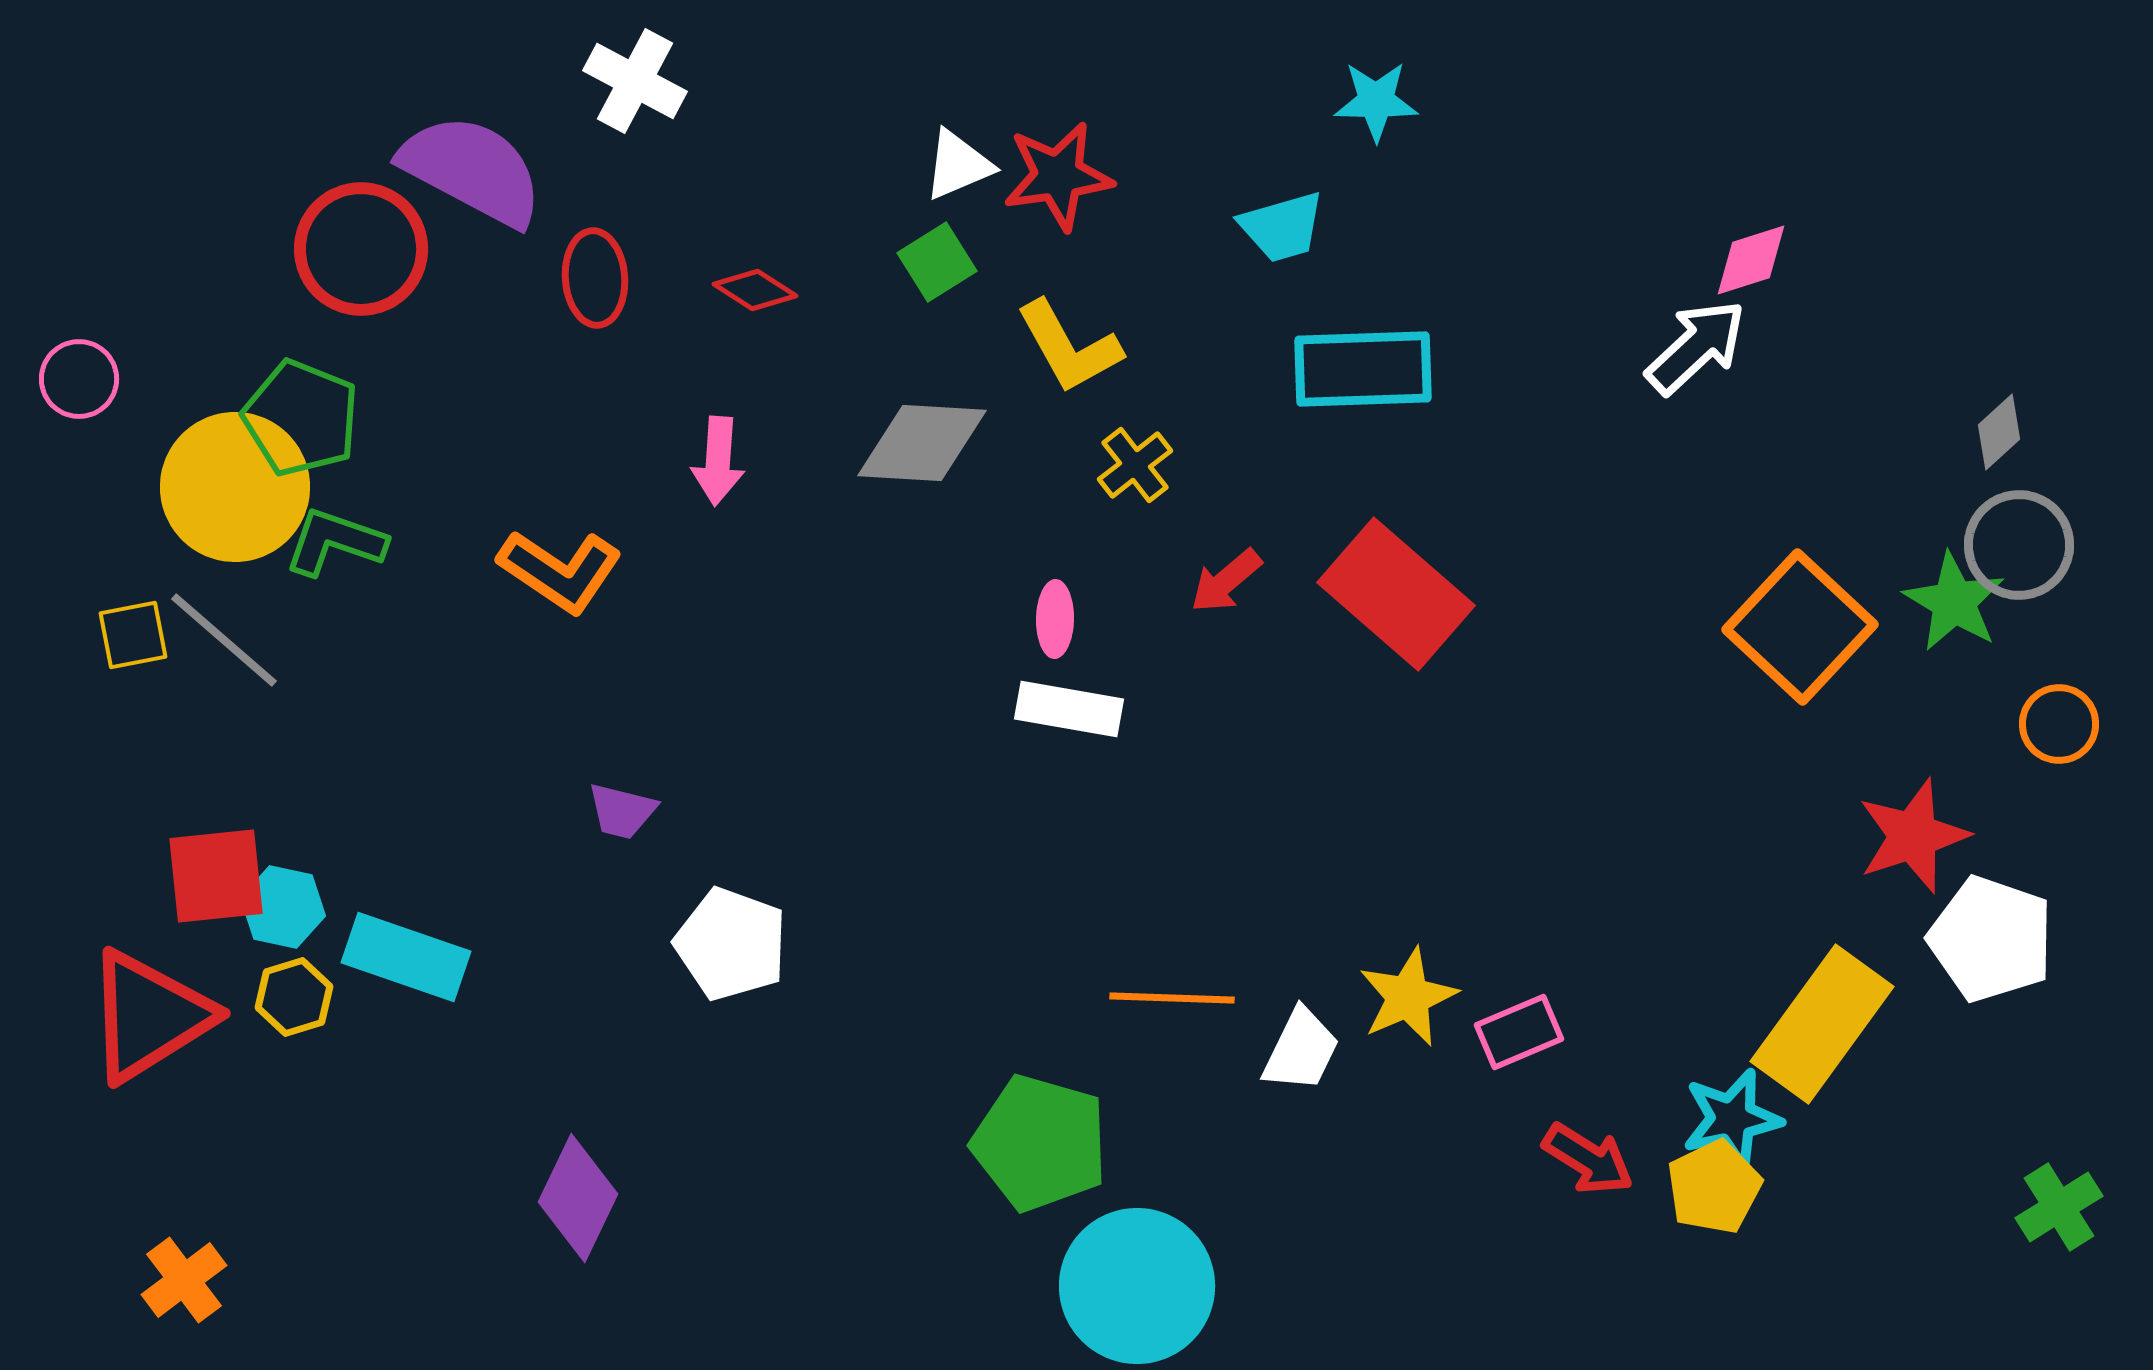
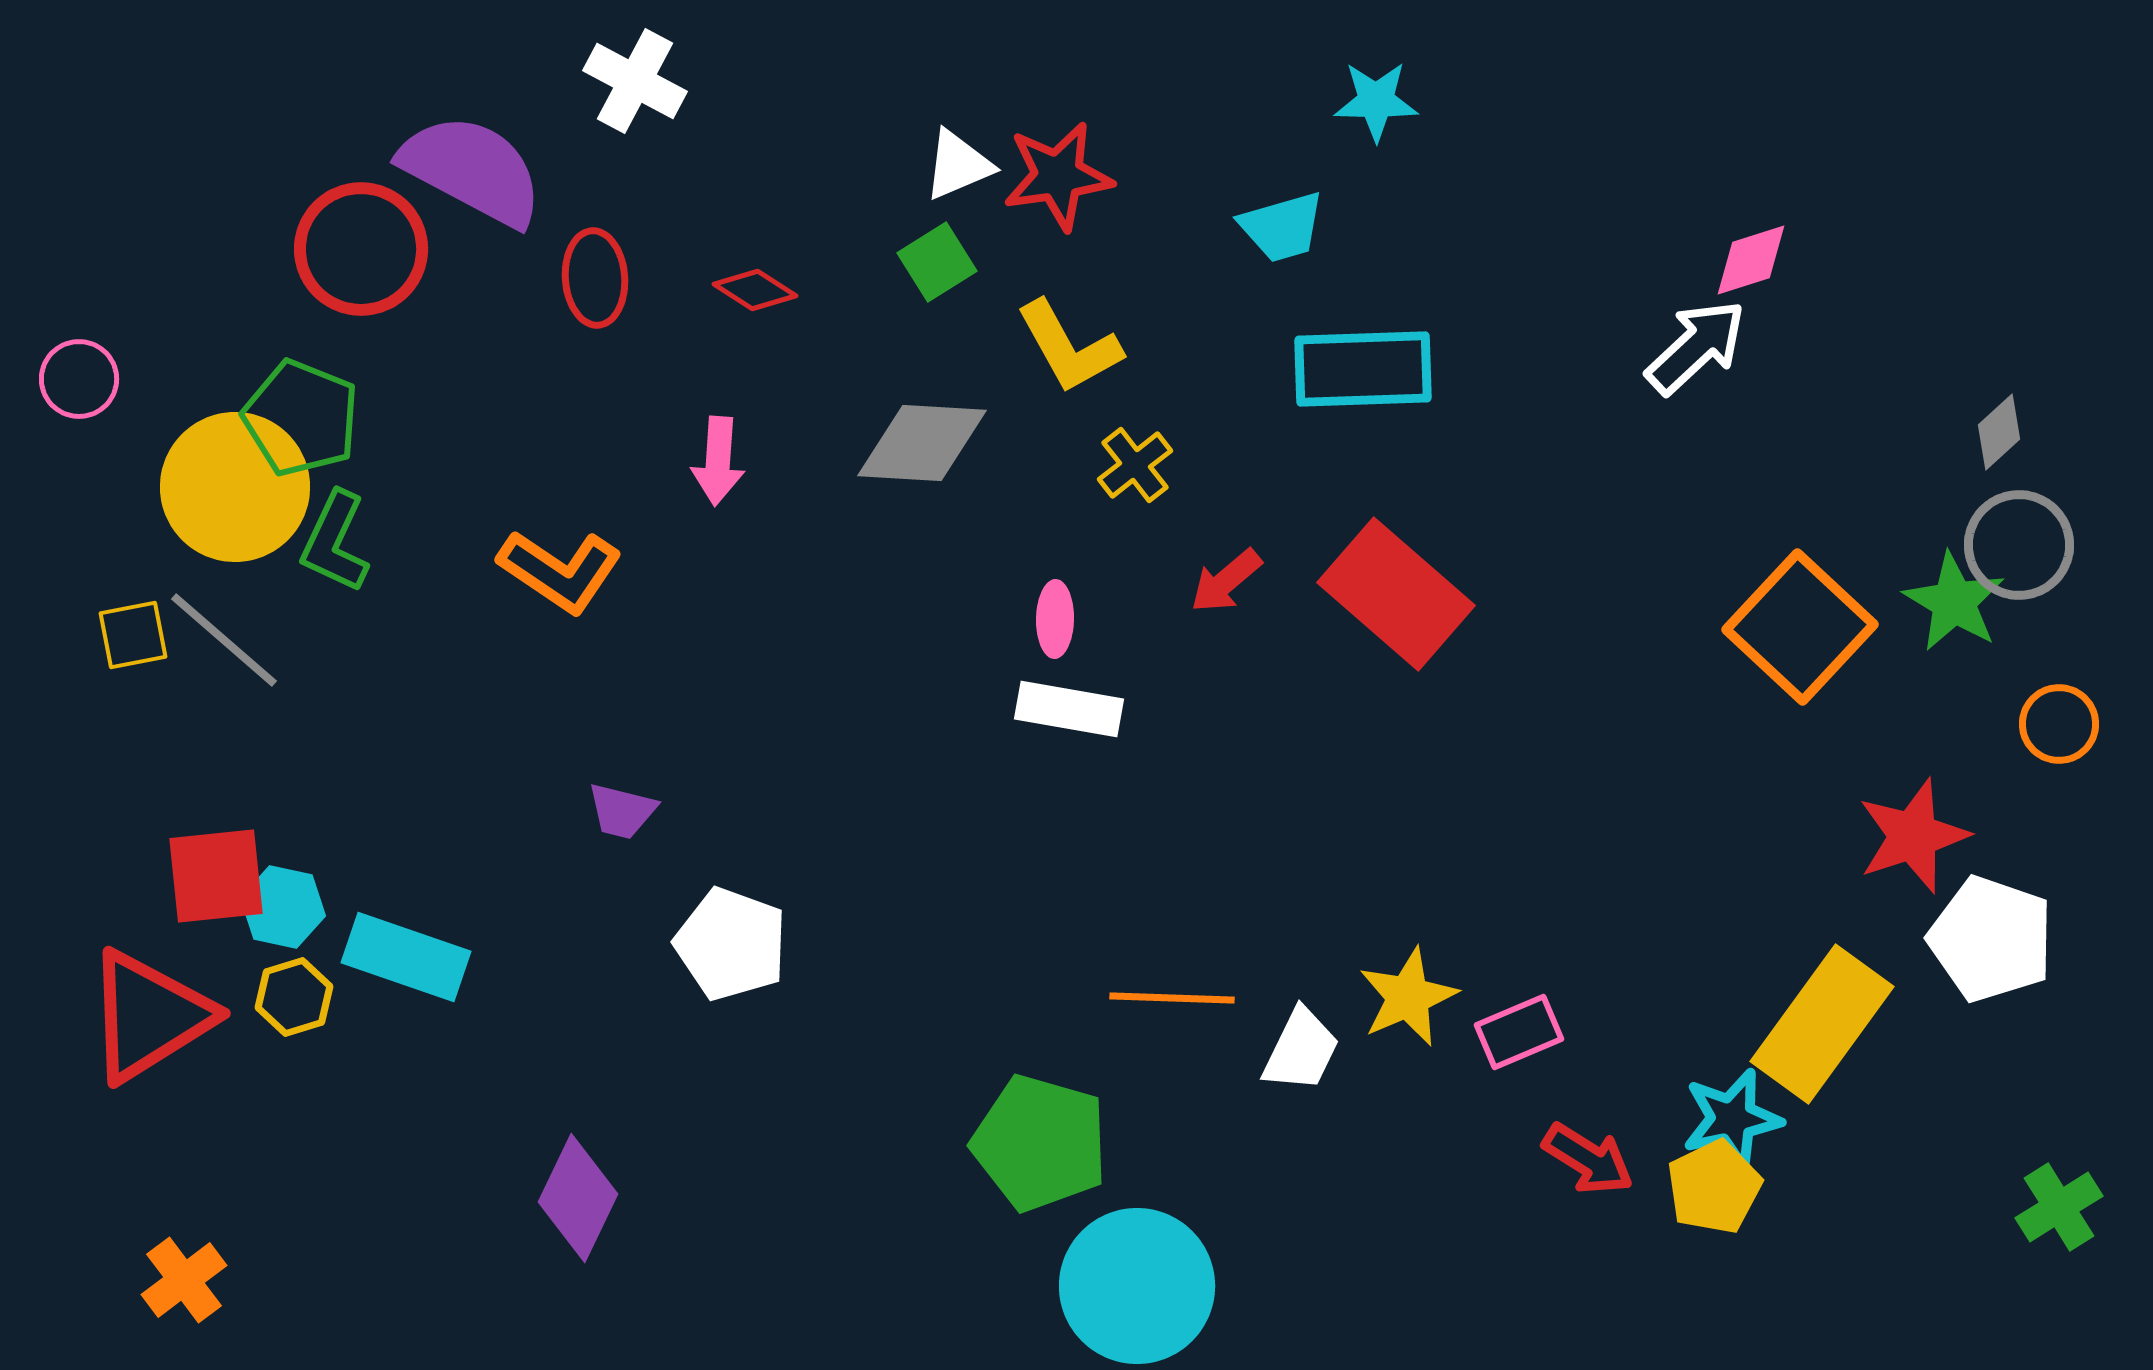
green L-shape at (335, 542): rotated 84 degrees counterclockwise
